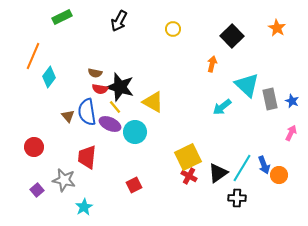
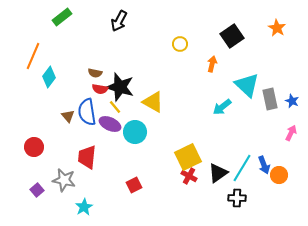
green rectangle: rotated 12 degrees counterclockwise
yellow circle: moved 7 px right, 15 px down
black square: rotated 10 degrees clockwise
